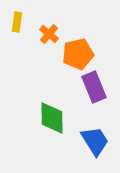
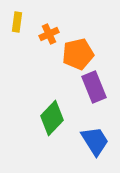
orange cross: rotated 24 degrees clockwise
green diamond: rotated 44 degrees clockwise
